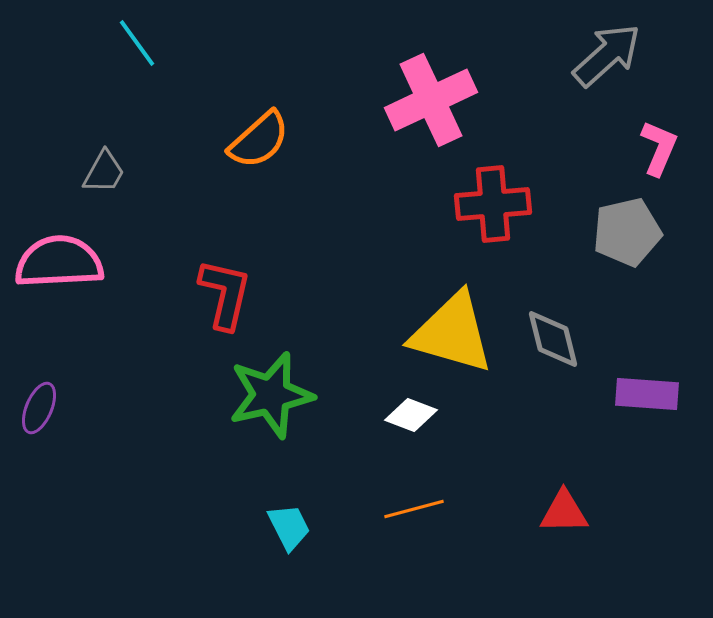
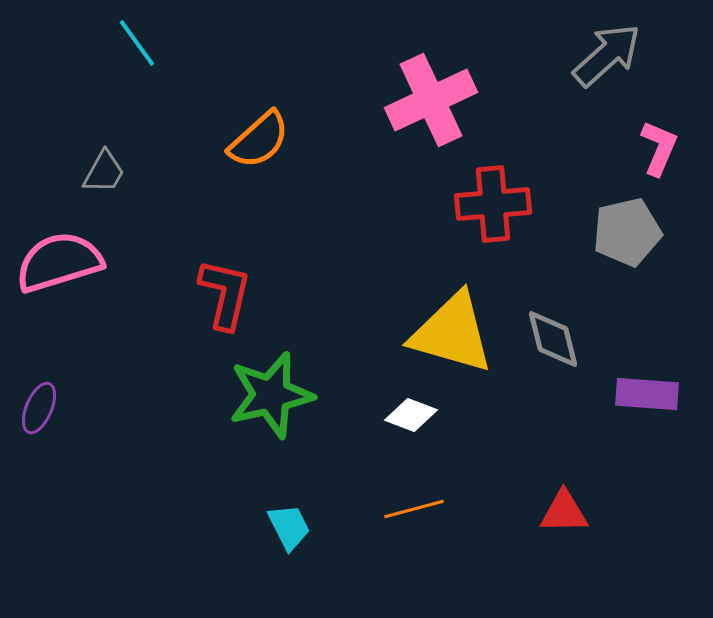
pink semicircle: rotated 14 degrees counterclockwise
